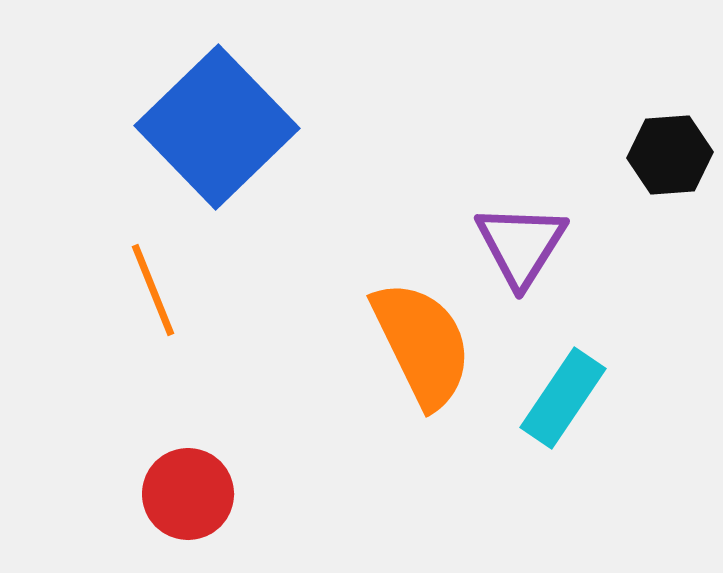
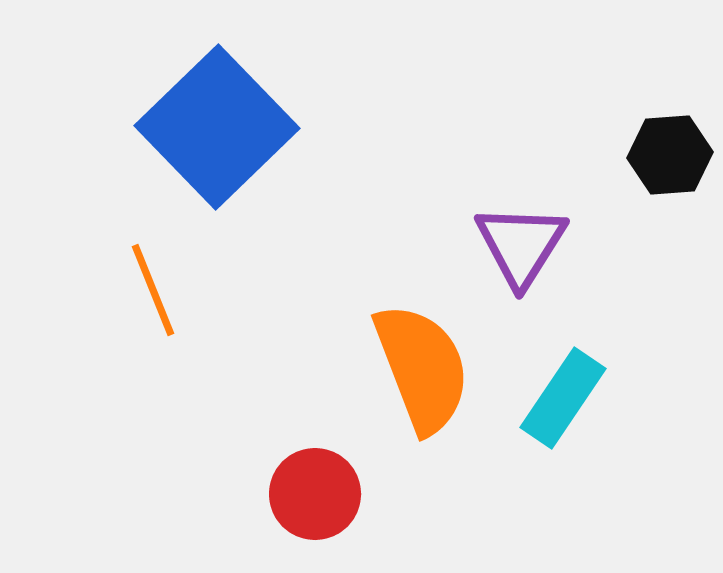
orange semicircle: moved 24 px down; rotated 5 degrees clockwise
red circle: moved 127 px right
